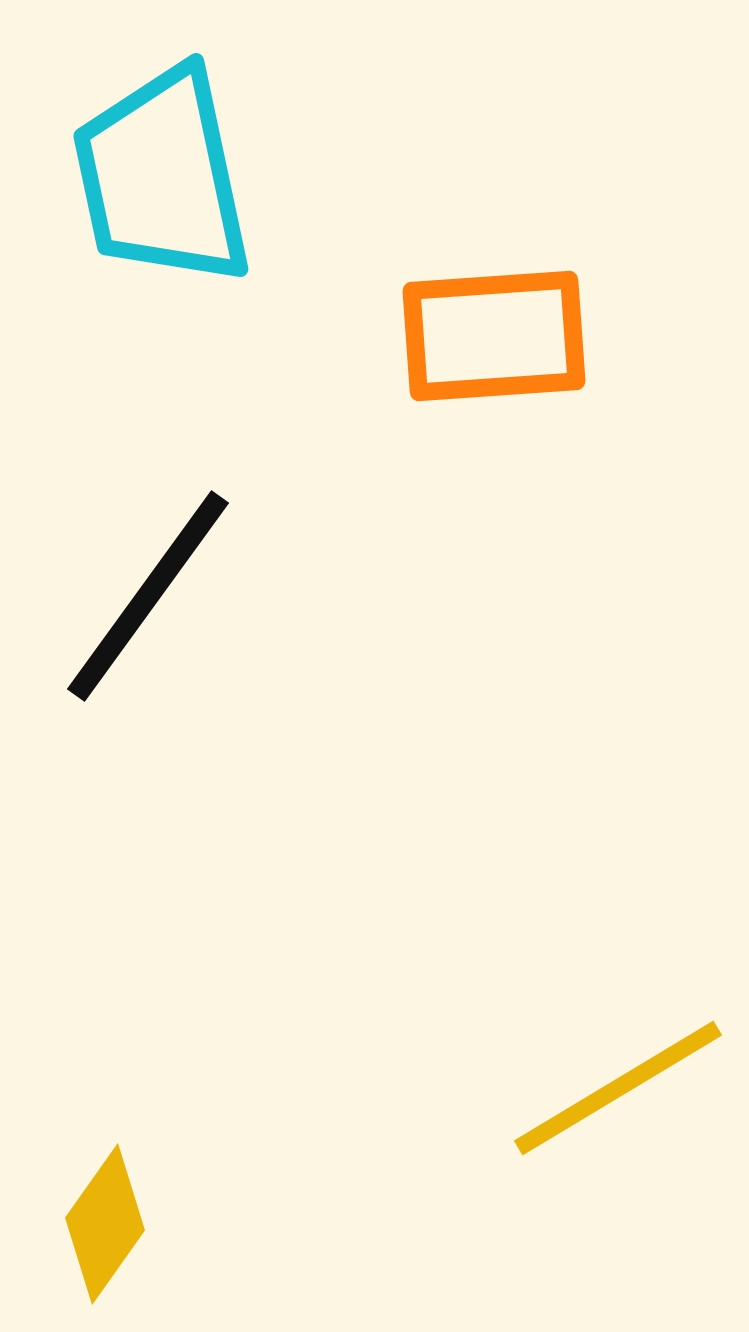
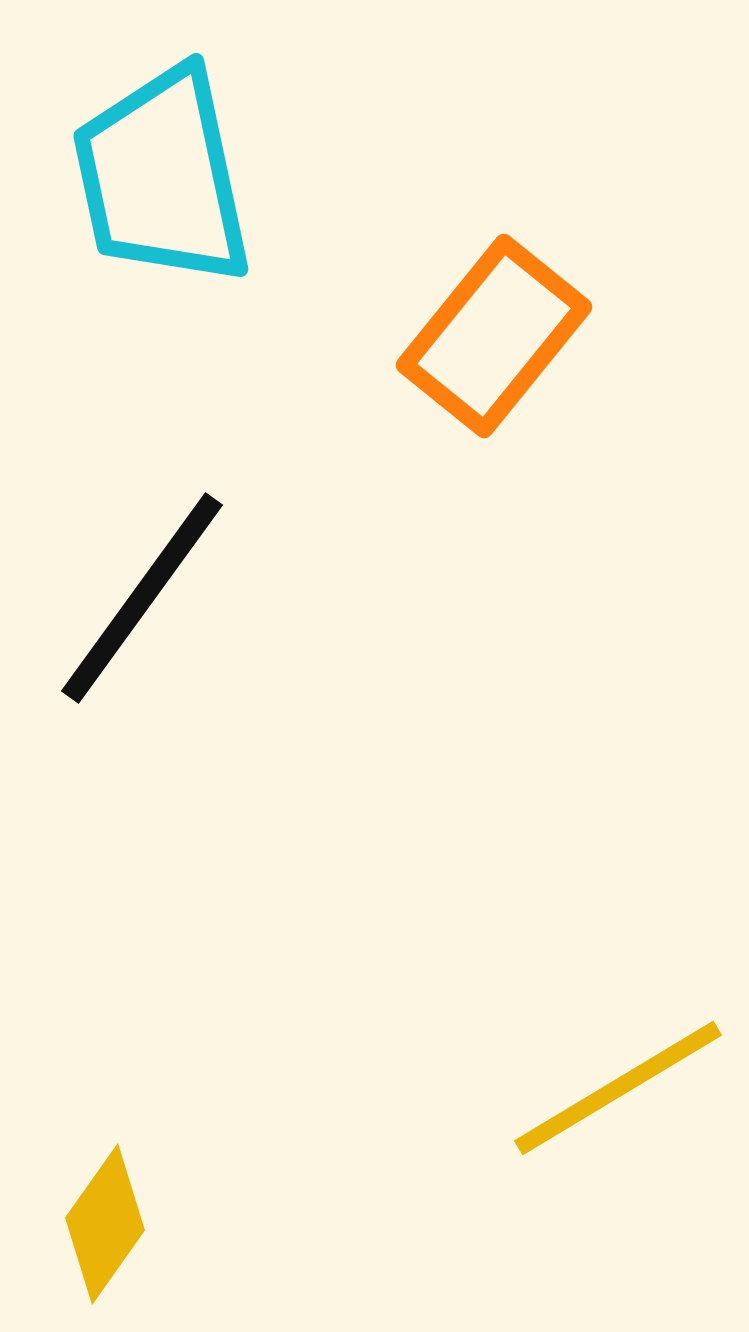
orange rectangle: rotated 47 degrees counterclockwise
black line: moved 6 px left, 2 px down
